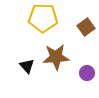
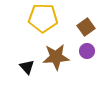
black triangle: moved 1 px down
purple circle: moved 22 px up
